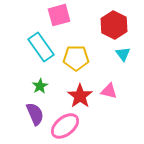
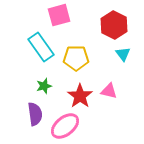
green star: moved 4 px right; rotated 14 degrees clockwise
purple semicircle: rotated 15 degrees clockwise
